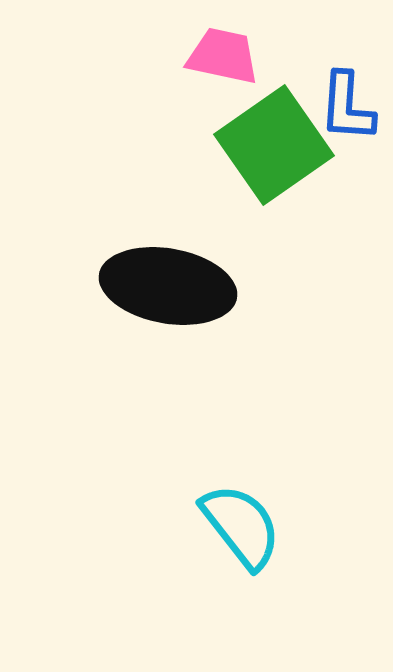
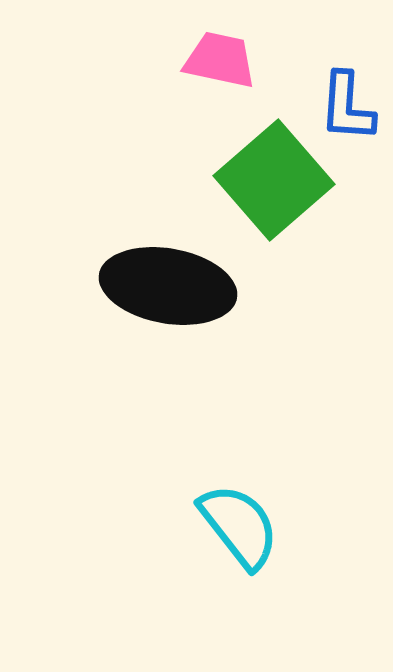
pink trapezoid: moved 3 px left, 4 px down
green square: moved 35 px down; rotated 6 degrees counterclockwise
cyan semicircle: moved 2 px left
